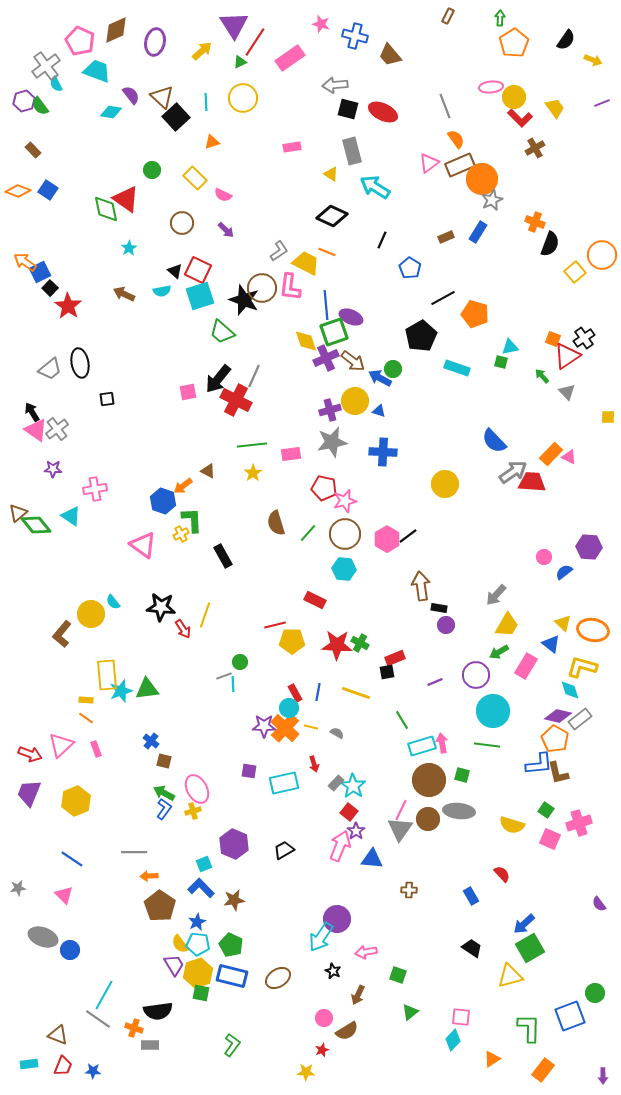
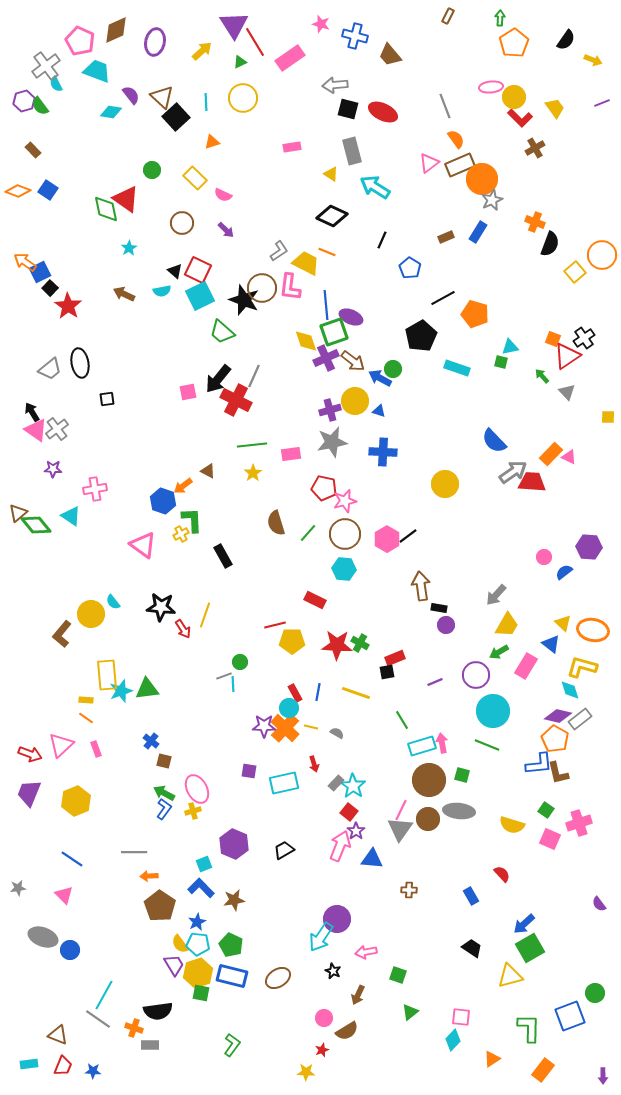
red line at (255, 42): rotated 64 degrees counterclockwise
cyan square at (200, 296): rotated 8 degrees counterclockwise
green line at (487, 745): rotated 15 degrees clockwise
